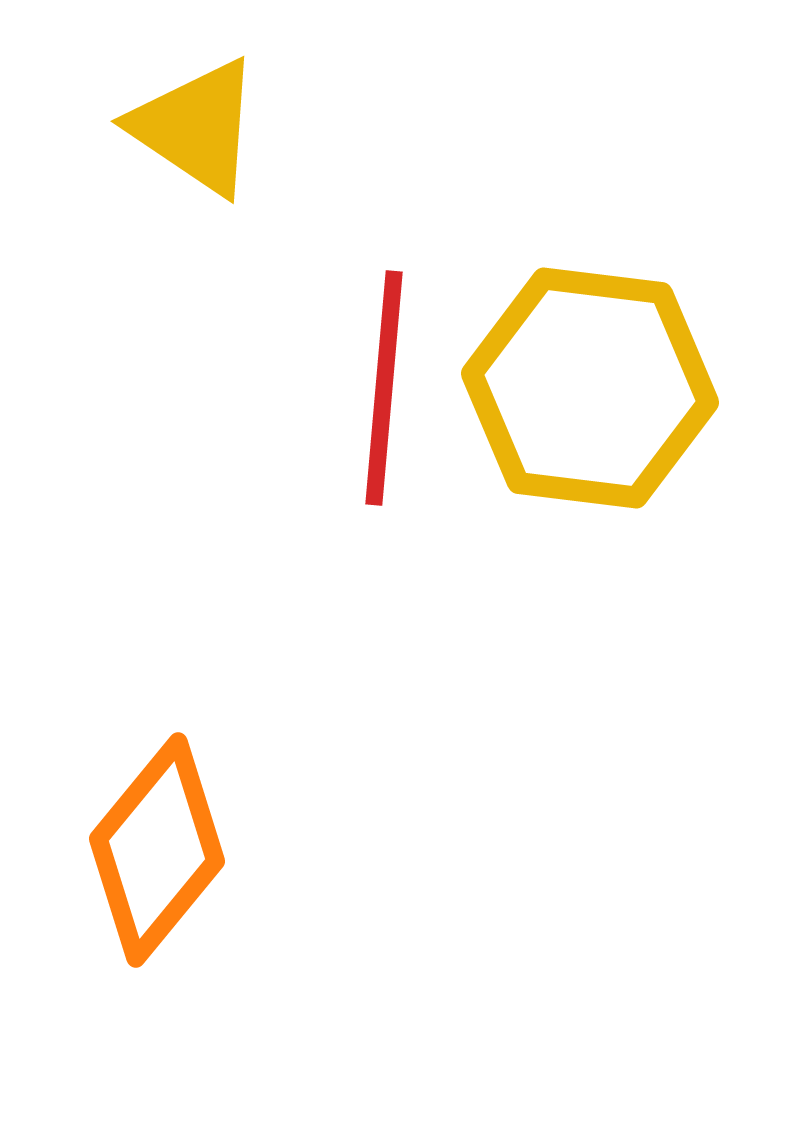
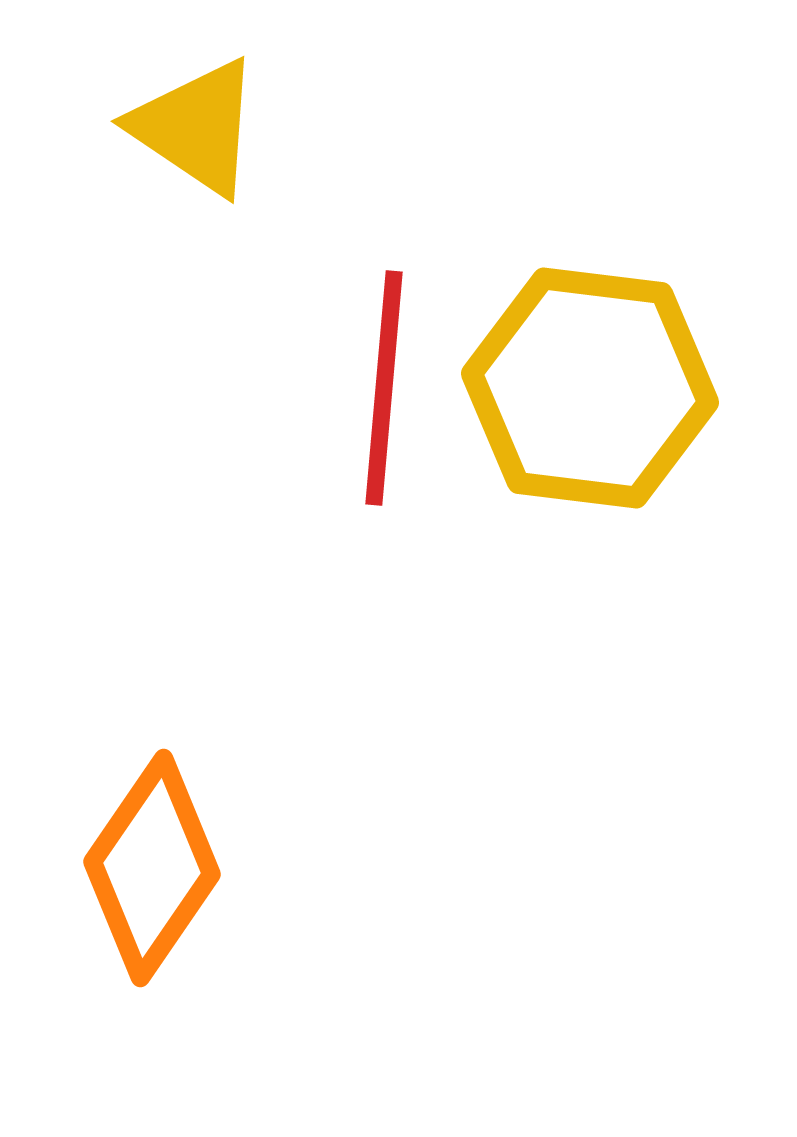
orange diamond: moved 5 px left, 18 px down; rotated 5 degrees counterclockwise
